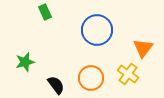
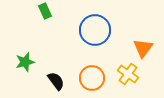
green rectangle: moved 1 px up
blue circle: moved 2 px left
orange circle: moved 1 px right
black semicircle: moved 4 px up
